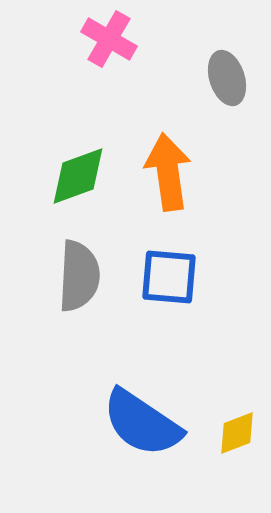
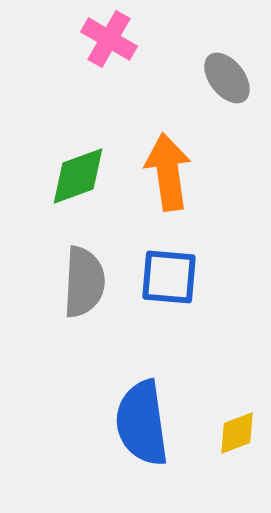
gray ellipse: rotated 20 degrees counterclockwise
gray semicircle: moved 5 px right, 6 px down
blue semicircle: rotated 48 degrees clockwise
